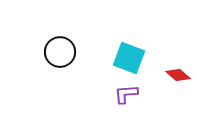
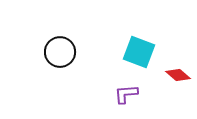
cyan square: moved 10 px right, 6 px up
